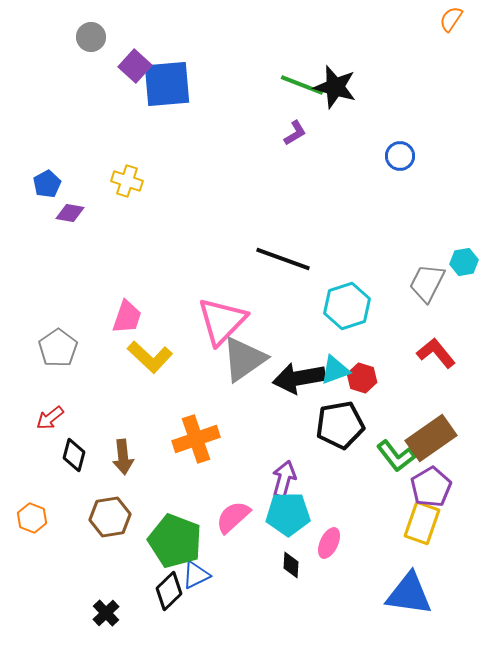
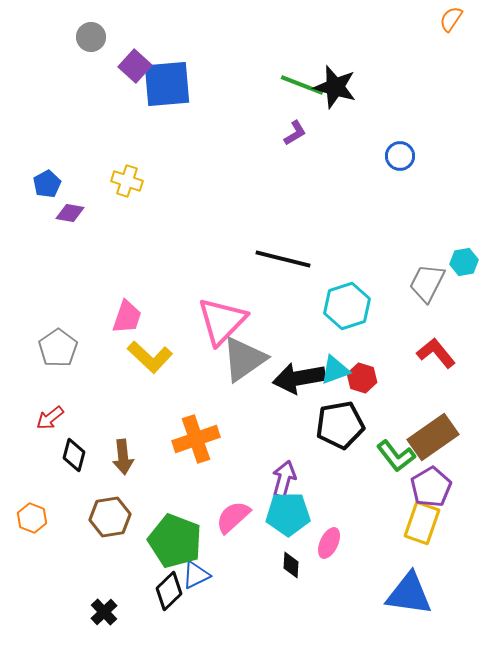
black line at (283, 259): rotated 6 degrees counterclockwise
brown rectangle at (431, 438): moved 2 px right, 1 px up
black cross at (106, 613): moved 2 px left, 1 px up
